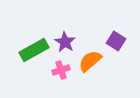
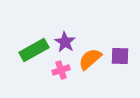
purple square: moved 4 px right, 15 px down; rotated 30 degrees counterclockwise
orange semicircle: moved 2 px up
